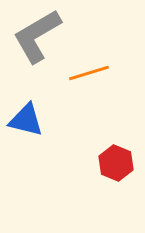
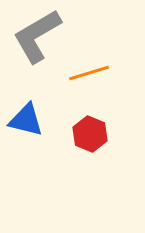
red hexagon: moved 26 px left, 29 px up
